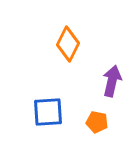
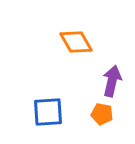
orange diamond: moved 8 px right, 2 px up; rotated 56 degrees counterclockwise
orange pentagon: moved 5 px right, 8 px up
